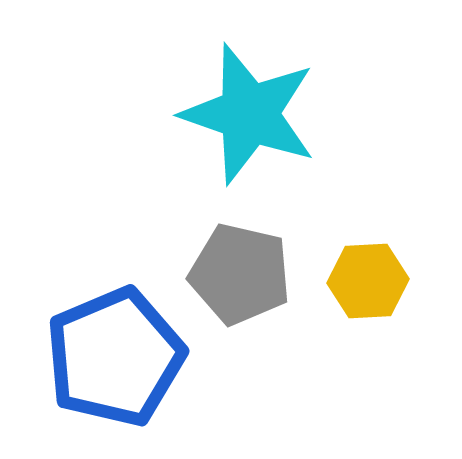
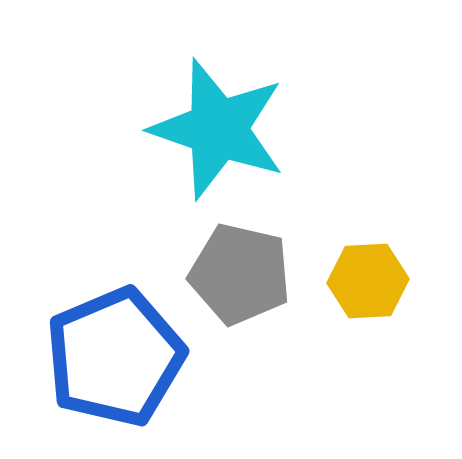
cyan star: moved 31 px left, 15 px down
